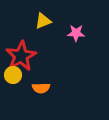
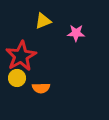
yellow circle: moved 4 px right, 3 px down
